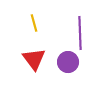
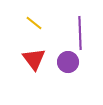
yellow line: rotated 36 degrees counterclockwise
